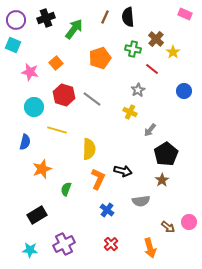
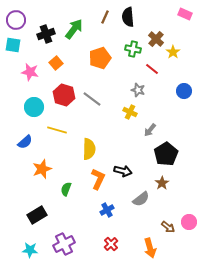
black cross: moved 16 px down
cyan square: rotated 14 degrees counterclockwise
gray star: rotated 24 degrees counterclockwise
blue semicircle: rotated 35 degrees clockwise
brown star: moved 3 px down
gray semicircle: moved 2 px up; rotated 30 degrees counterclockwise
blue cross: rotated 24 degrees clockwise
